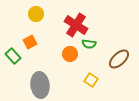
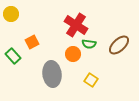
yellow circle: moved 25 px left
orange square: moved 2 px right
orange circle: moved 3 px right
brown ellipse: moved 14 px up
gray ellipse: moved 12 px right, 11 px up
